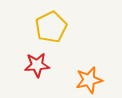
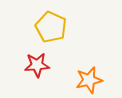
yellow pentagon: rotated 20 degrees counterclockwise
